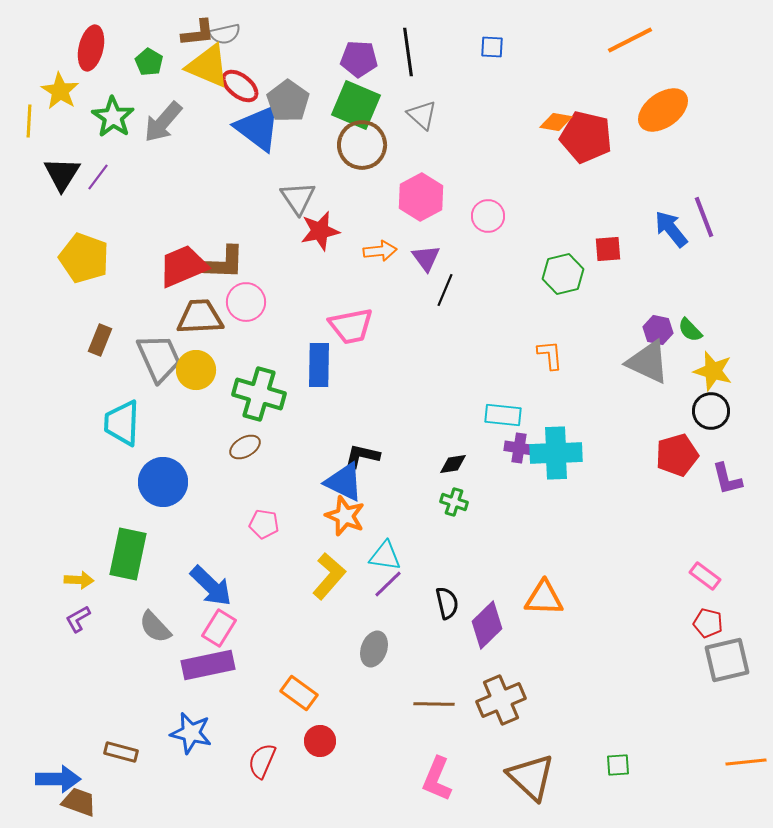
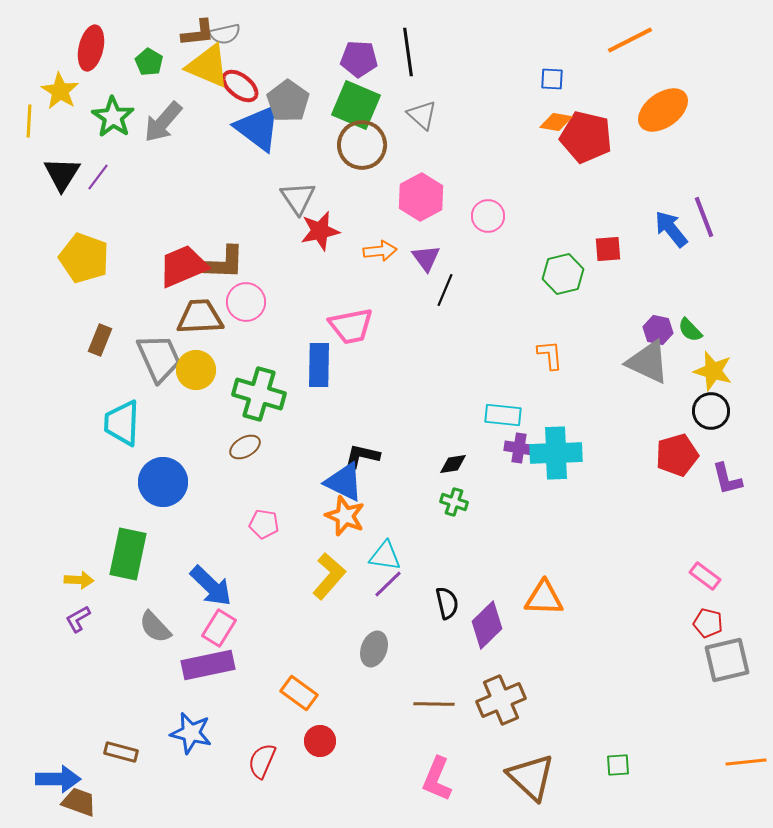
blue square at (492, 47): moved 60 px right, 32 px down
